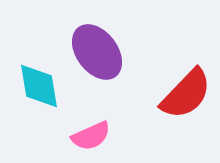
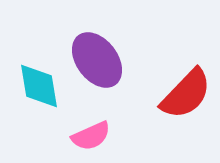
purple ellipse: moved 8 px down
